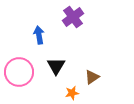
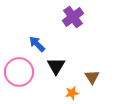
blue arrow: moved 2 px left, 9 px down; rotated 36 degrees counterclockwise
brown triangle: rotated 28 degrees counterclockwise
